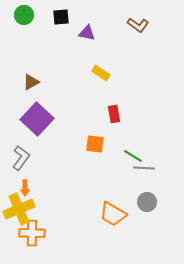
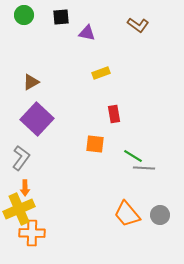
yellow rectangle: rotated 54 degrees counterclockwise
gray circle: moved 13 px right, 13 px down
orange trapezoid: moved 14 px right; rotated 20 degrees clockwise
